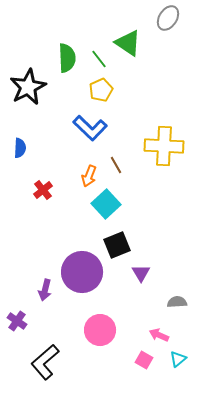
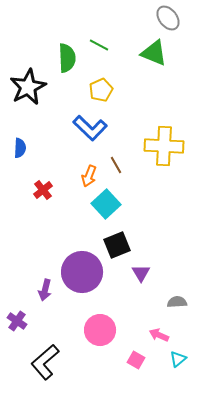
gray ellipse: rotated 70 degrees counterclockwise
green triangle: moved 26 px right, 10 px down; rotated 12 degrees counterclockwise
green line: moved 14 px up; rotated 24 degrees counterclockwise
pink square: moved 8 px left
